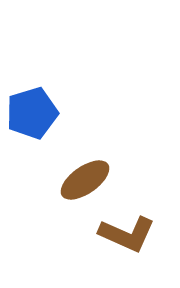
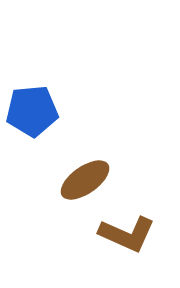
blue pentagon: moved 2 px up; rotated 12 degrees clockwise
